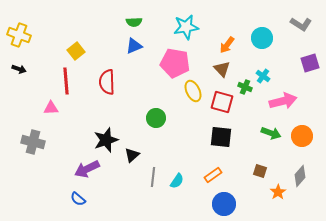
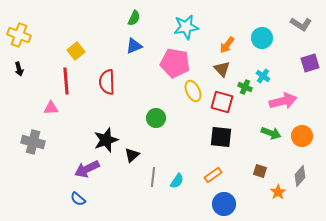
green semicircle: moved 4 px up; rotated 63 degrees counterclockwise
black arrow: rotated 56 degrees clockwise
